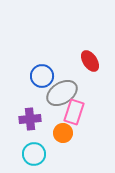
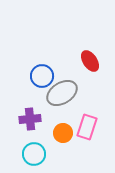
pink rectangle: moved 13 px right, 15 px down
